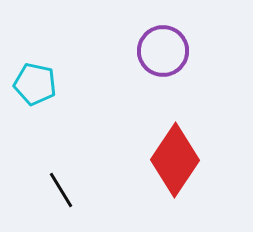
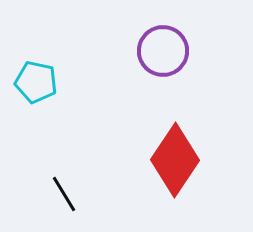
cyan pentagon: moved 1 px right, 2 px up
black line: moved 3 px right, 4 px down
